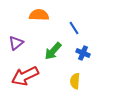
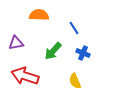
purple triangle: rotated 28 degrees clockwise
red arrow: rotated 44 degrees clockwise
yellow semicircle: rotated 28 degrees counterclockwise
